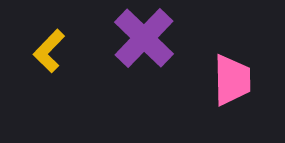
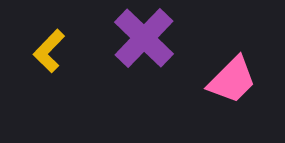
pink trapezoid: rotated 46 degrees clockwise
